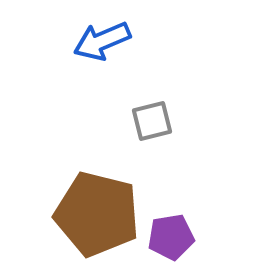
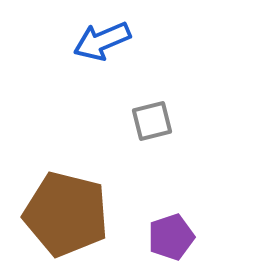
brown pentagon: moved 31 px left
purple pentagon: rotated 9 degrees counterclockwise
